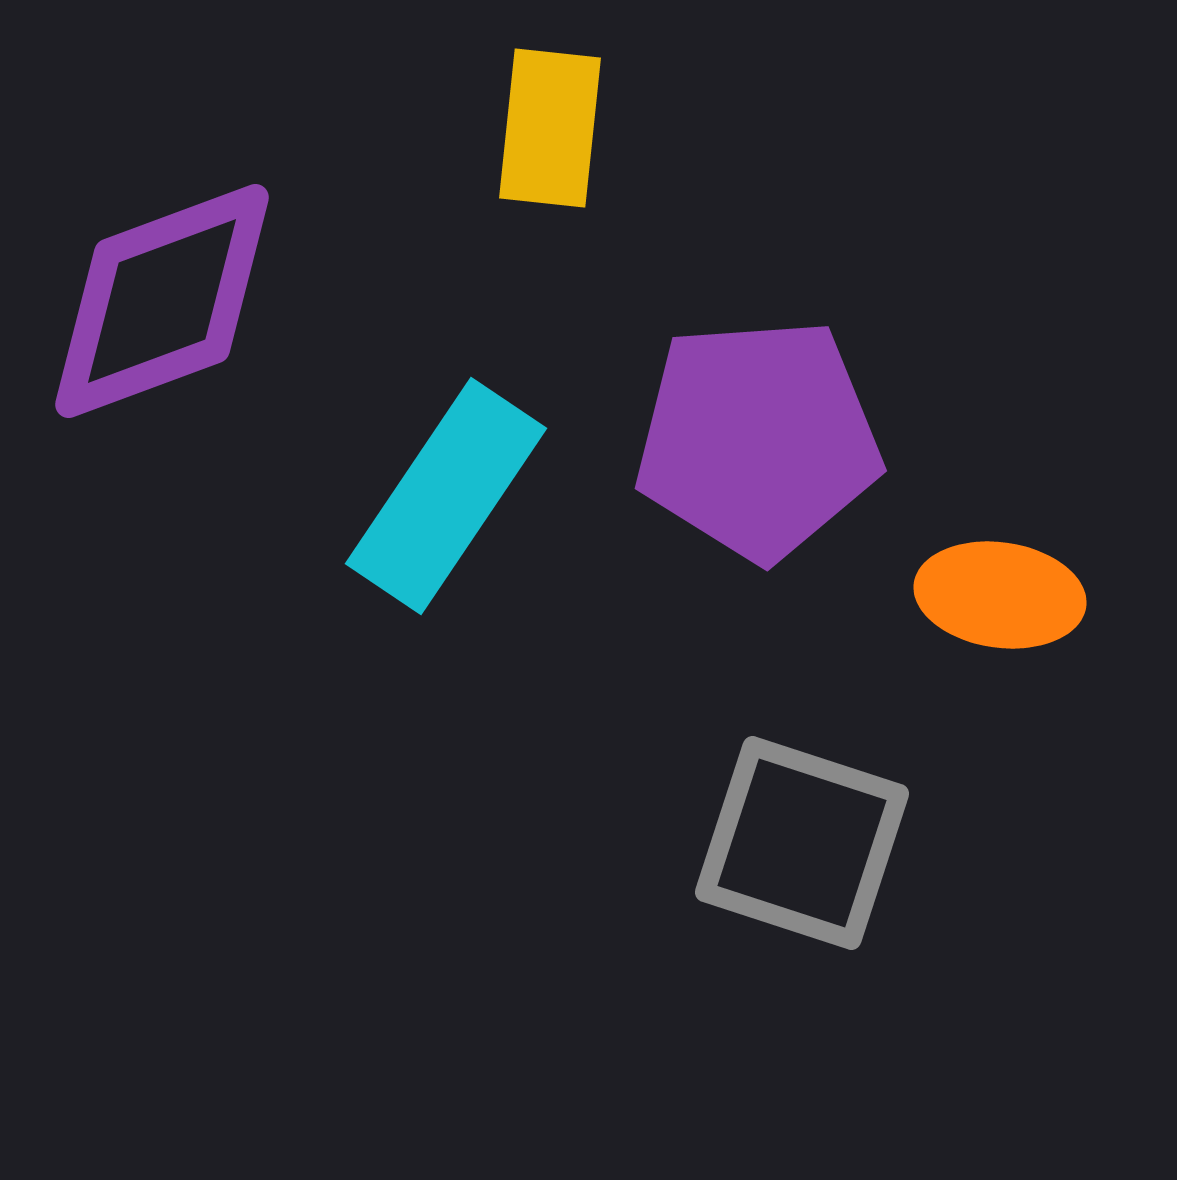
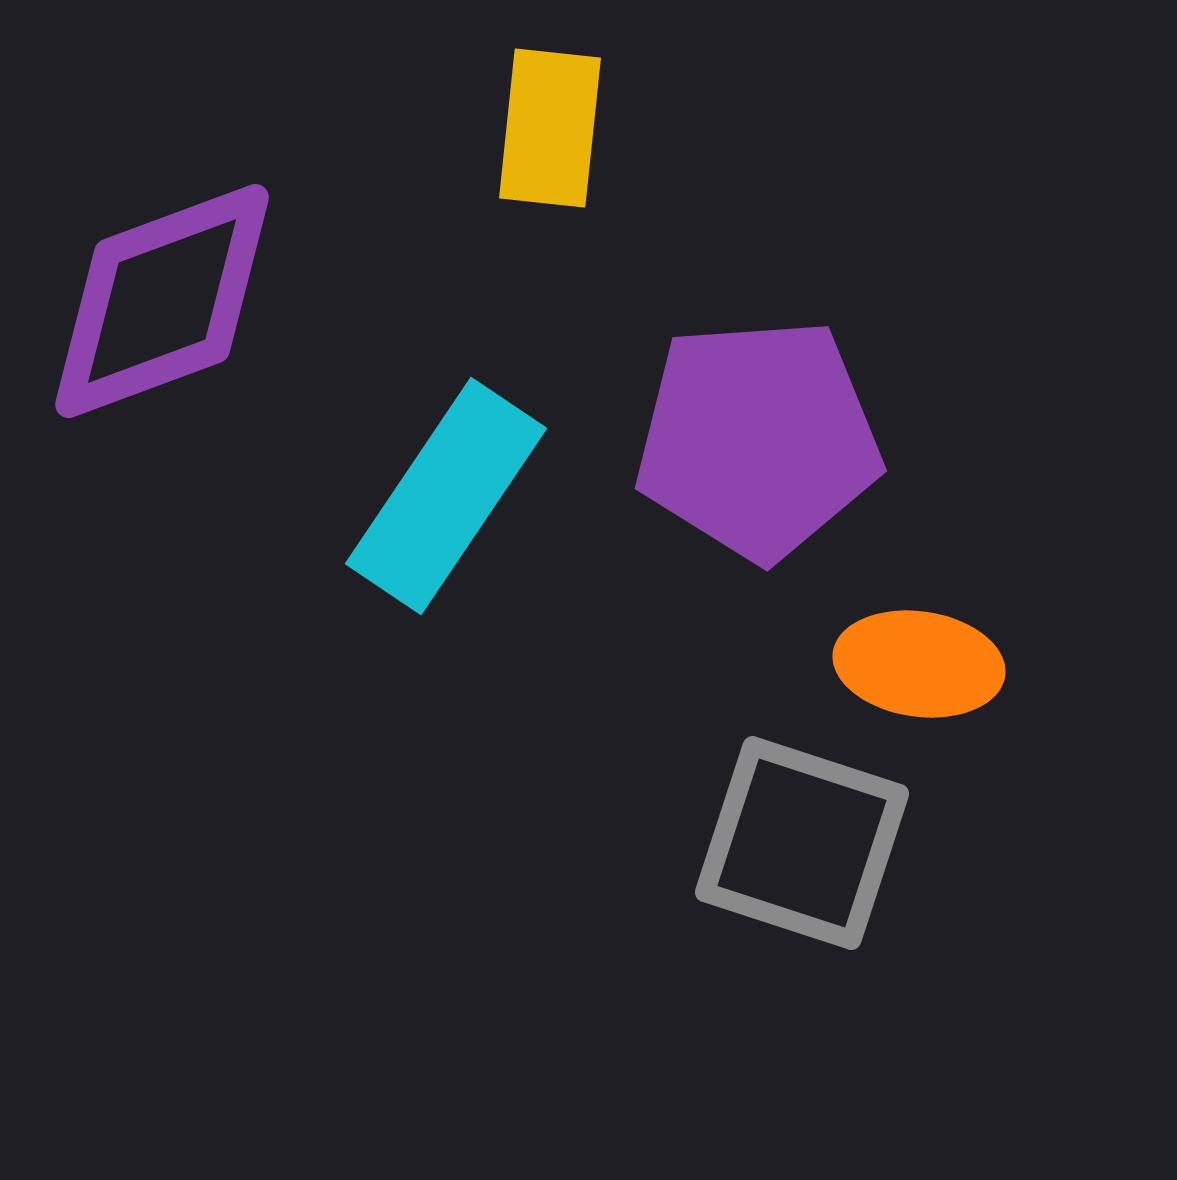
orange ellipse: moved 81 px left, 69 px down
